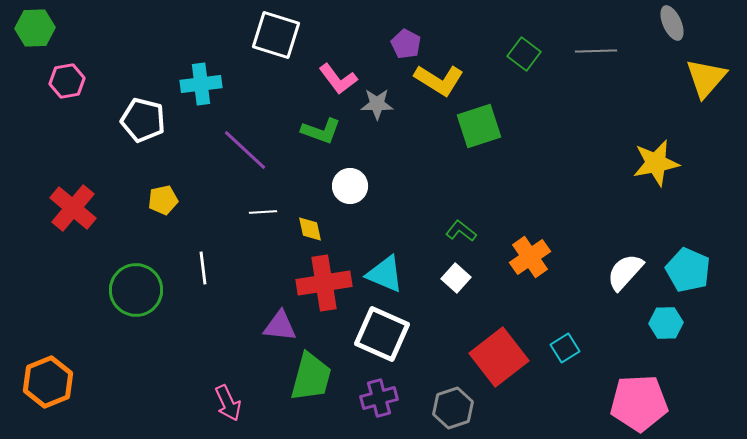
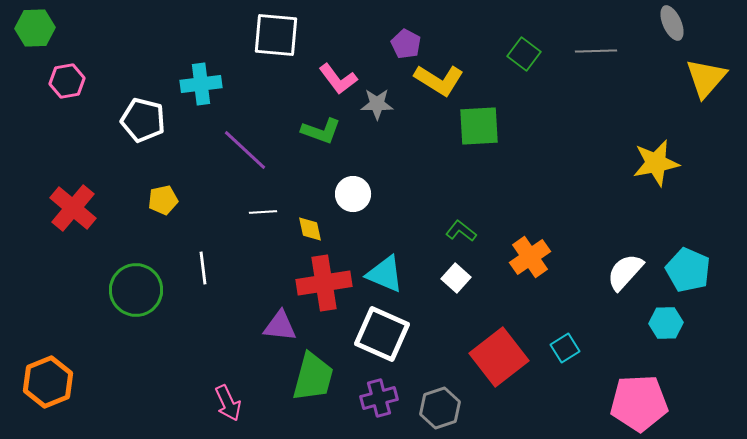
white square at (276, 35): rotated 12 degrees counterclockwise
green square at (479, 126): rotated 15 degrees clockwise
white circle at (350, 186): moved 3 px right, 8 px down
green trapezoid at (311, 377): moved 2 px right
gray hexagon at (453, 408): moved 13 px left
